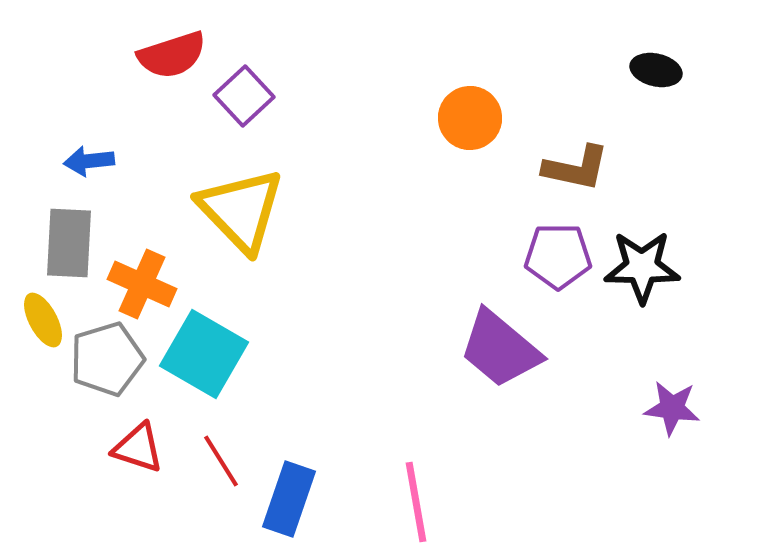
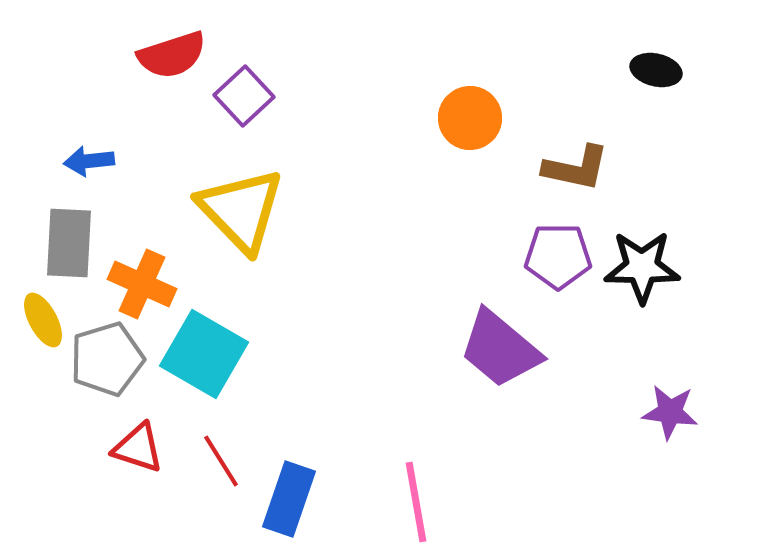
purple star: moved 2 px left, 4 px down
